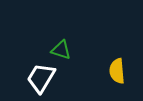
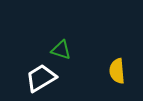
white trapezoid: rotated 28 degrees clockwise
